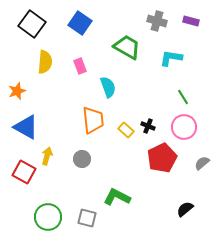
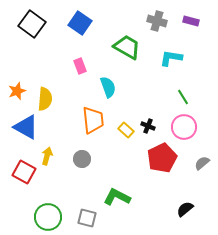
yellow semicircle: moved 37 px down
